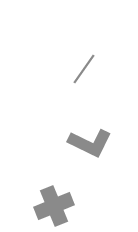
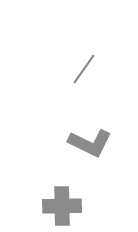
gray cross: moved 8 px right; rotated 21 degrees clockwise
